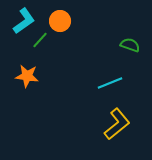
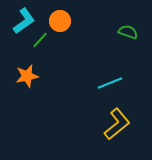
green semicircle: moved 2 px left, 13 px up
orange star: rotated 20 degrees counterclockwise
